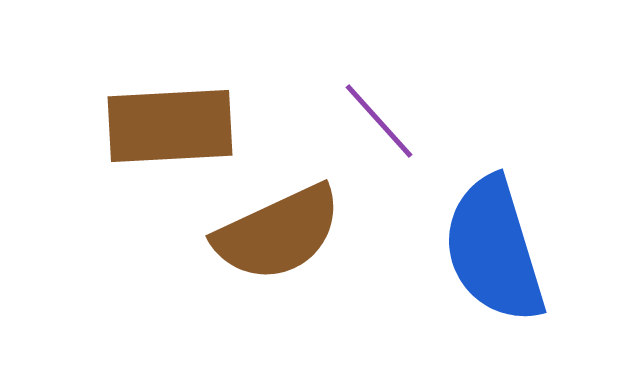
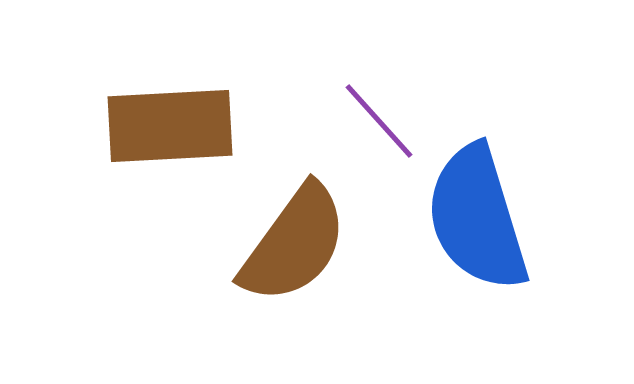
brown semicircle: moved 16 px right, 11 px down; rotated 29 degrees counterclockwise
blue semicircle: moved 17 px left, 32 px up
